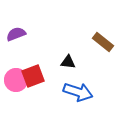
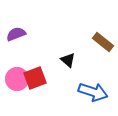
black triangle: moved 2 px up; rotated 35 degrees clockwise
red square: moved 2 px right, 2 px down
pink circle: moved 1 px right, 1 px up
blue arrow: moved 15 px right
